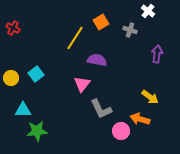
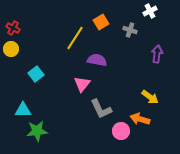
white cross: moved 2 px right; rotated 24 degrees clockwise
yellow circle: moved 29 px up
